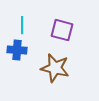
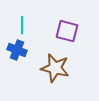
purple square: moved 5 px right, 1 px down
blue cross: rotated 18 degrees clockwise
